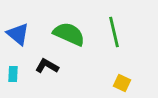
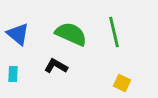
green semicircle: moved 2 px right
black L-shape: moved 9 px right
